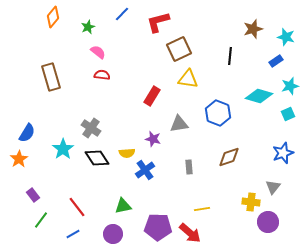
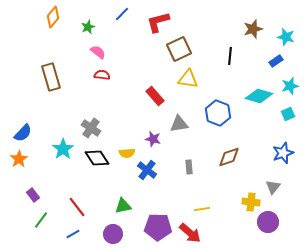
red rectangle at (152, 96): moved 3 px right; rotated 72 degrees counterclockwise
blue semicircle at (27, 133): moved 4 px left; rotated 12 degrees clockwise
blue cross at (145, 170): moved 2 px right; rotated 18 degrees counterclockwise
